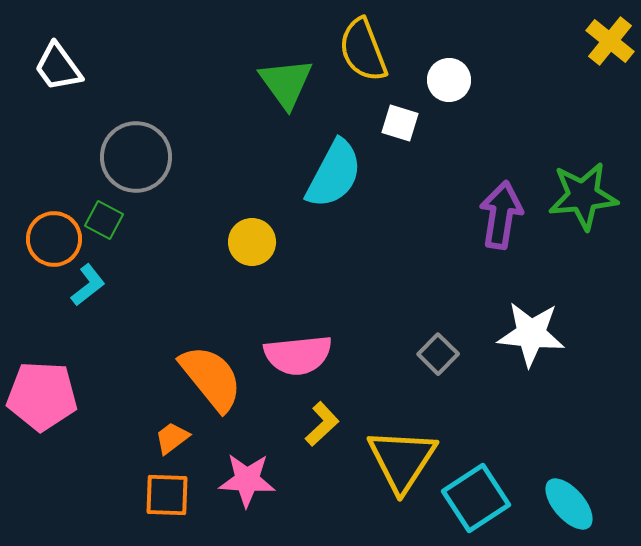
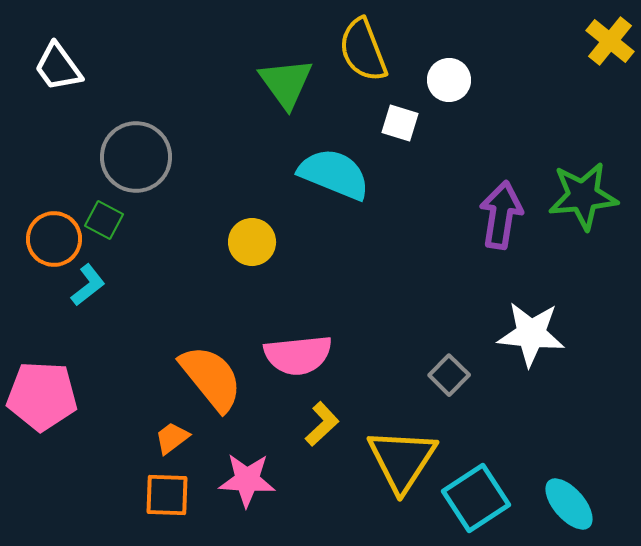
cyan semicircle: rotated 96 degrees counterclockwise
gray square: moved 11 px right, 21 px down
